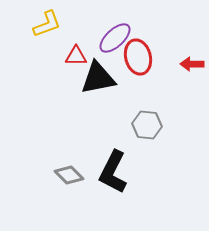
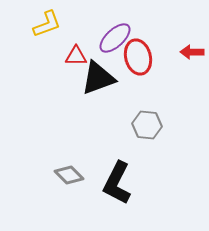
red arrow: moved 12 px up
black triangle: rotated 9 degrees counterclockwise
black L-shape: moved 4 px right, 11 px down
